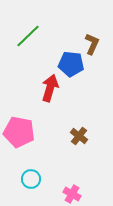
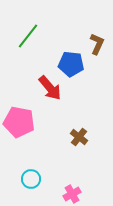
green line: rotated 8 degrees counterclockwise
brown L-shape: moved 5 px right
red arrow: rotated 124 degrees clockwise
pink pentagon: moved 10 px up
brown cross: moved 1 px down
pink cross: rotated 30 degrees clockwise
